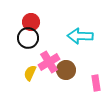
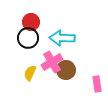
cyan arrow: moved 18 px left, 2 px down
pink cross: moved 3 px right
pink rectangle: moved 1 px right, 1 px down
